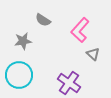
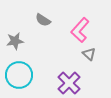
gray star: moved 8 px left
gray triangle: moved 4 px left
purple cross: rotated 10 degrees clockwise
